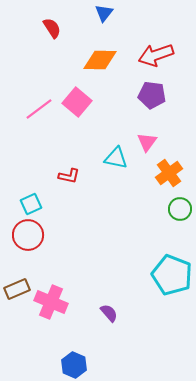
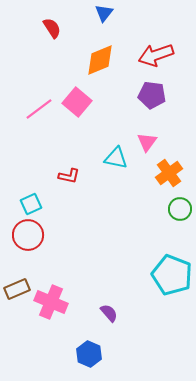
orange diamond: rotated 24 degrees counterclockwise
blue hexagon: moved 15 px right, 11 px up
